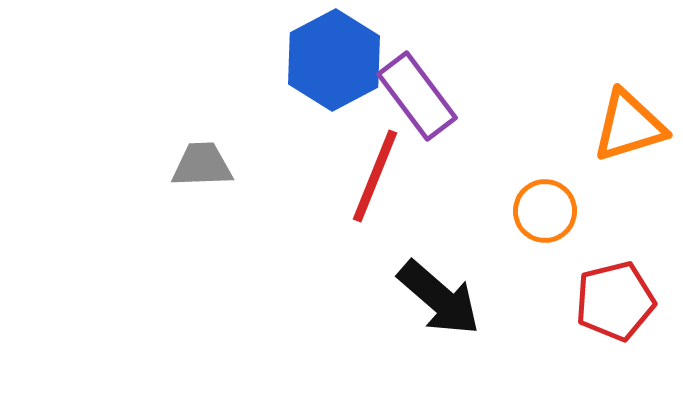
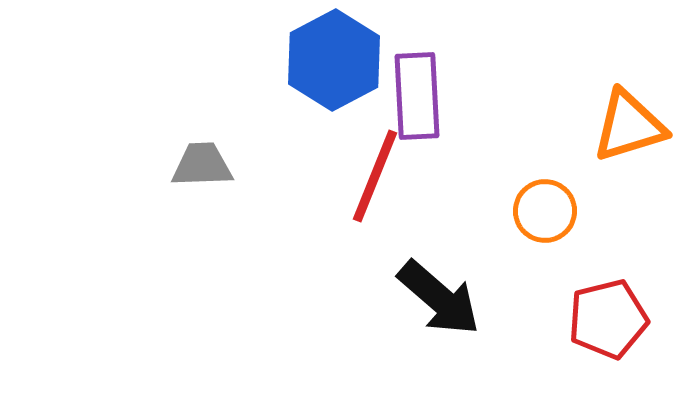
purple rectangle: rotated 34 degrees clockwise
red pentagon: moved 7 px left, 18 px down
